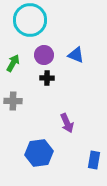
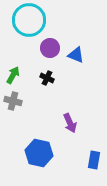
cyan circle: moved 1 px left
purple circle: moved 6 px right, 7 px up
green arrow: moved 12 px down
black cross: rotated 24 degrees clockwise
gray cross: rotated 12 degrees clockwise
purple arrow: moved 3 px right
blue hexagon: rotated 20 degrees clockwise
